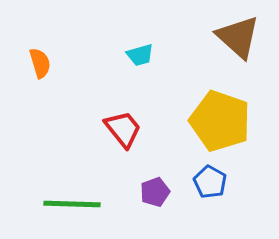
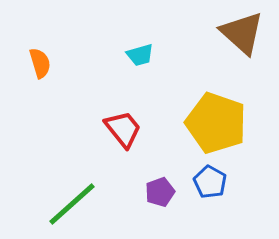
brown triangle: moved 4 px right, 4 px up
yellow pentagon: moved 4 px left, 2 px down
purple pentagon: moved 5 px right
green line: rotated 44 degrees counterclockwise
